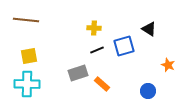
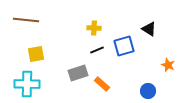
yellow square: moved 7 px right, 2 px up
